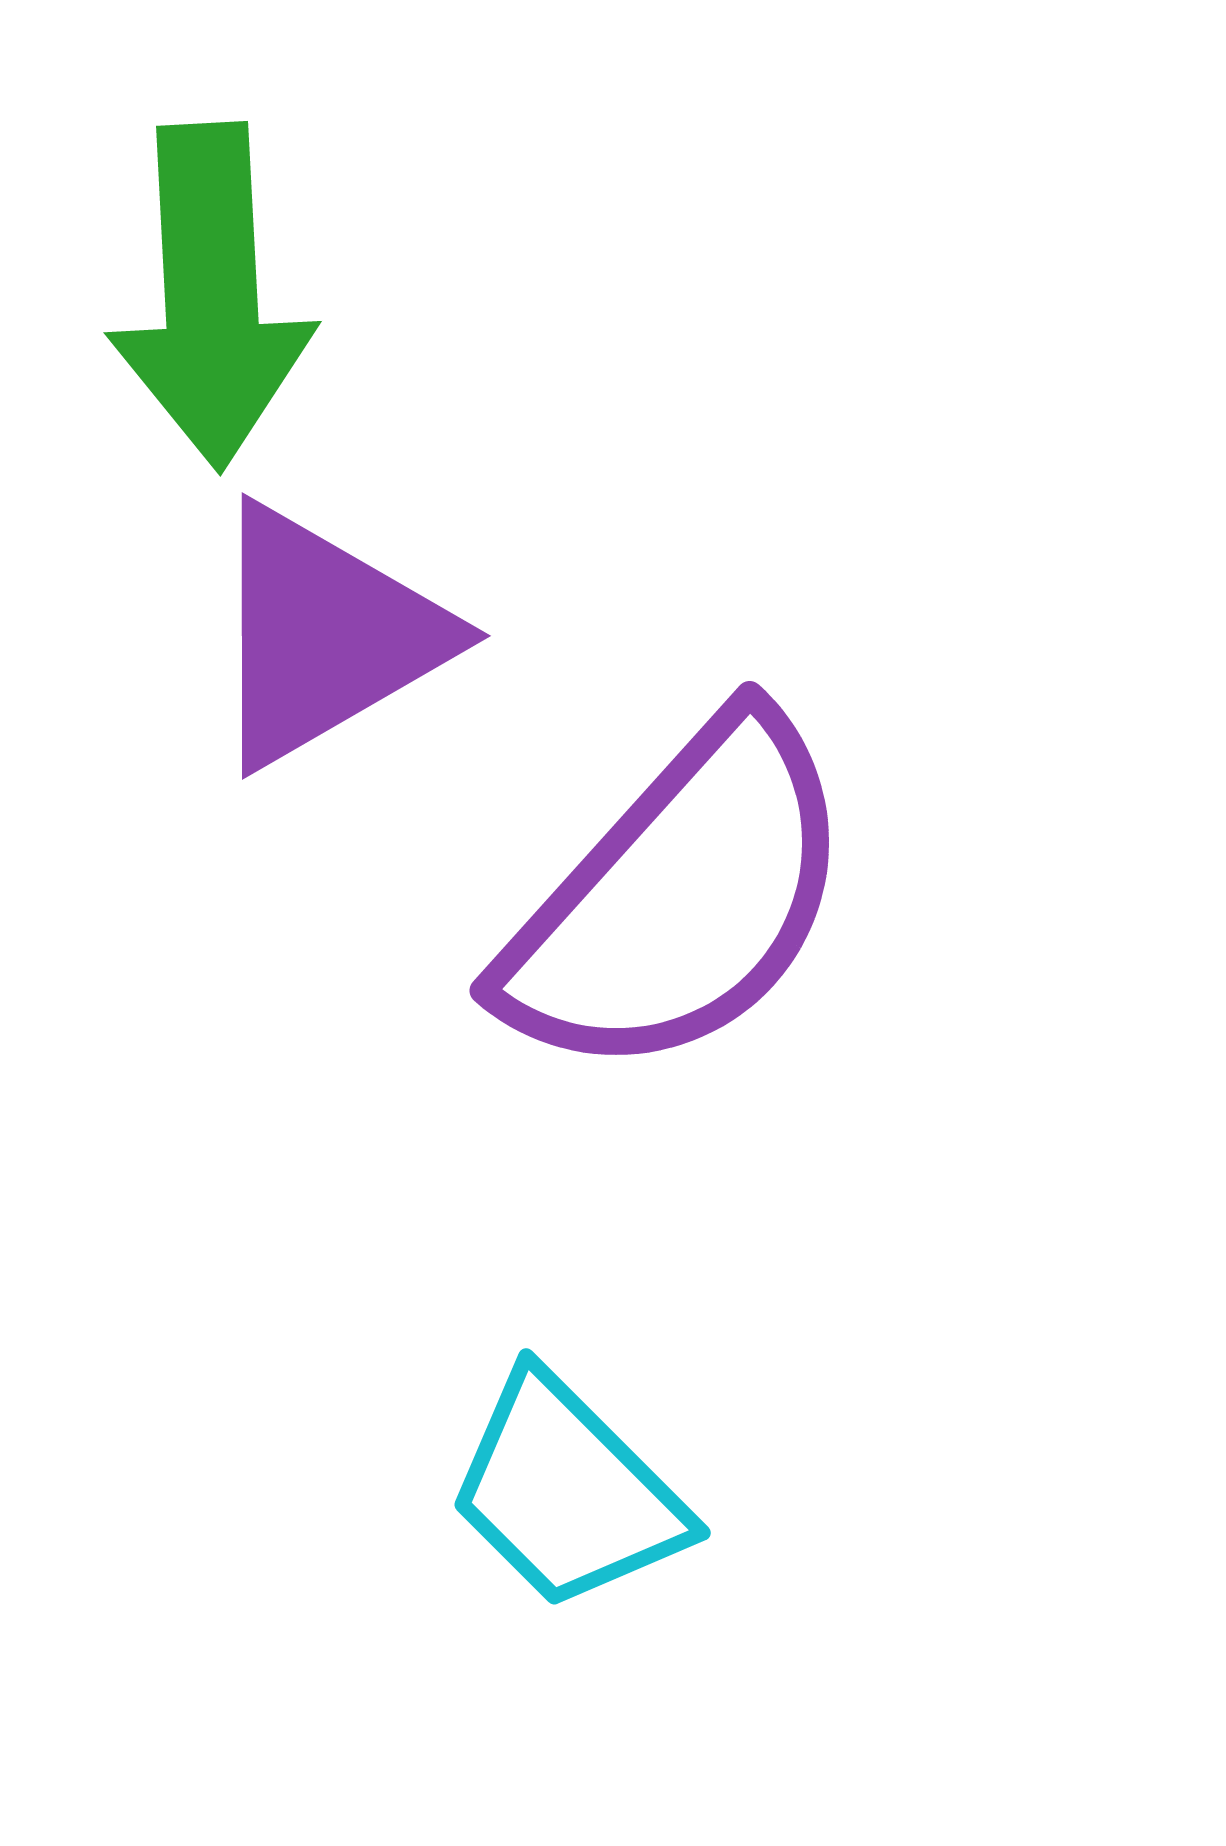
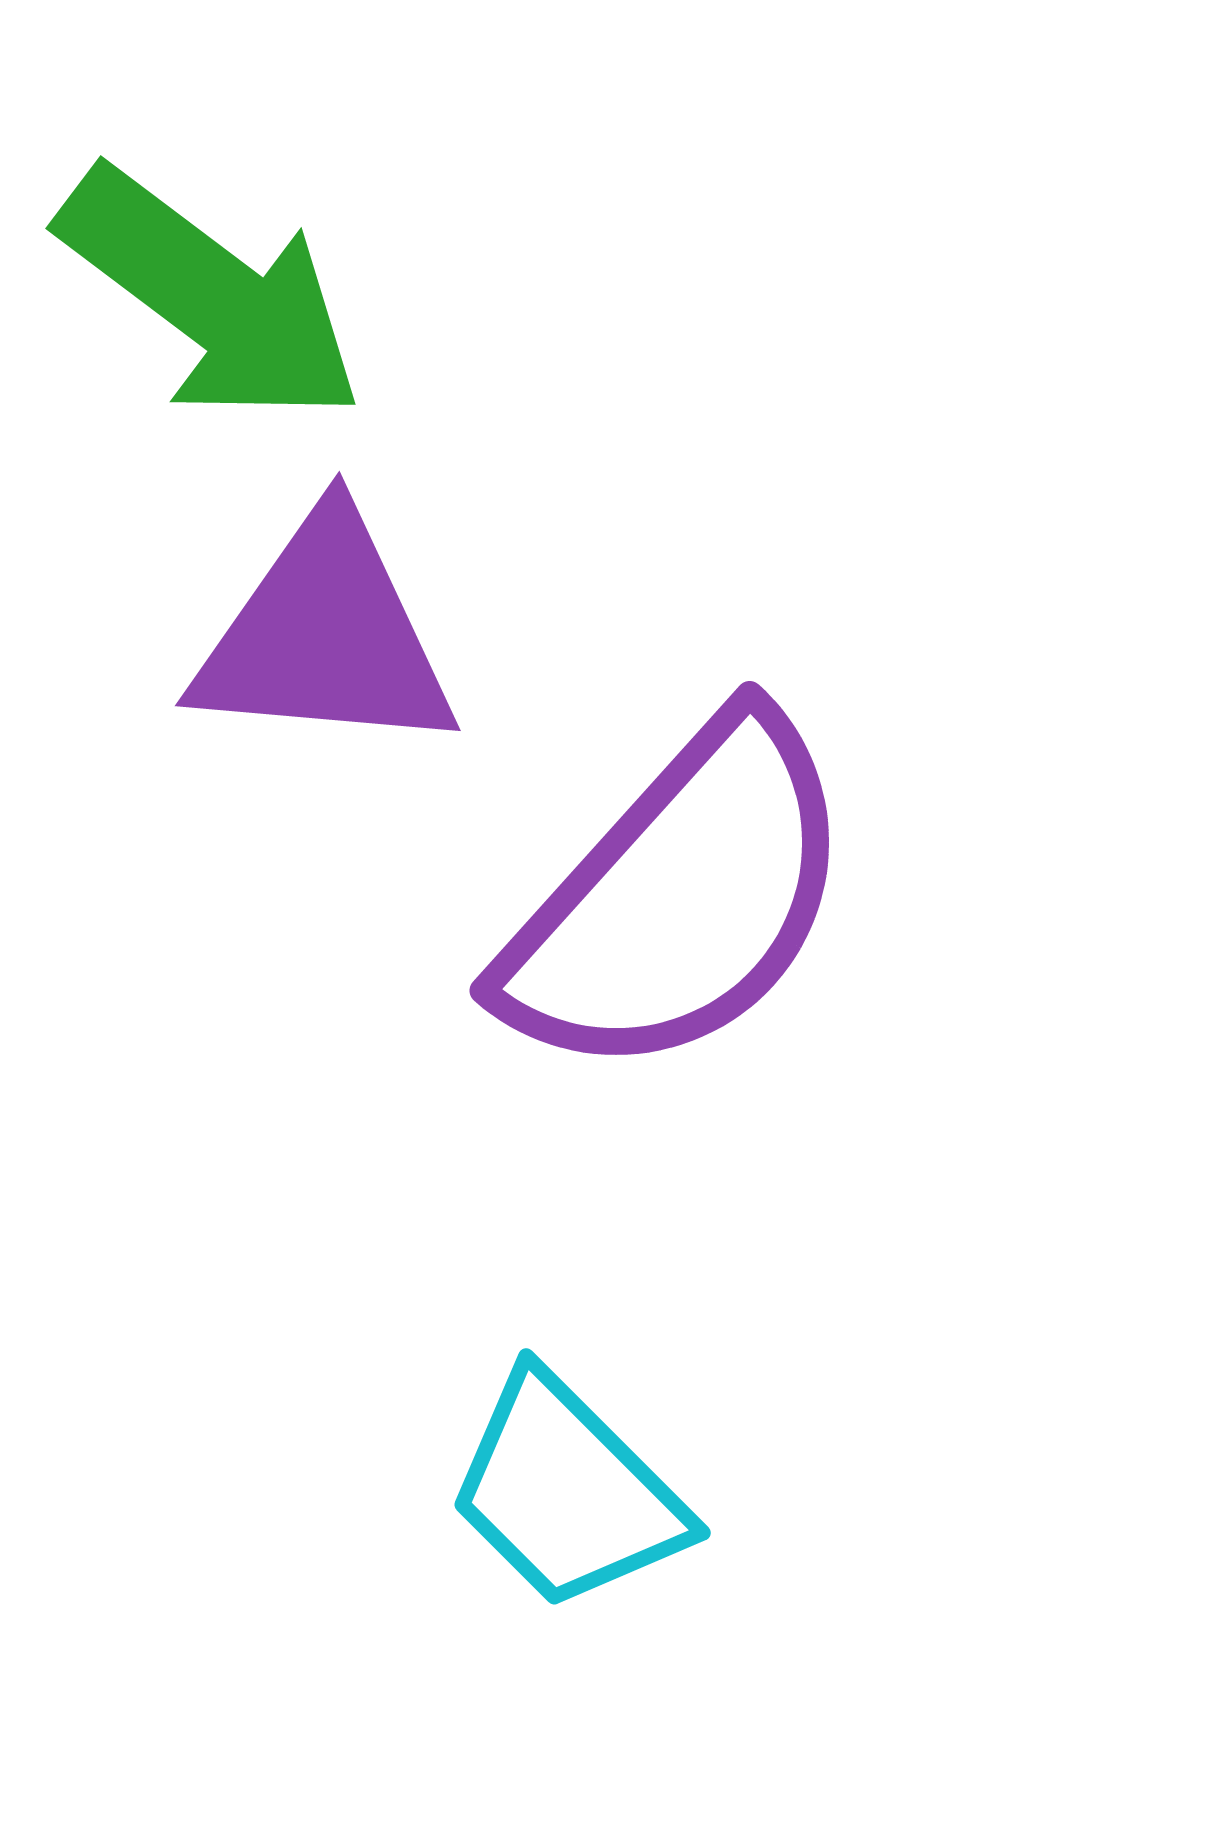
green arrow: rotated 50 degrees counterclockwise
purple triangle: rotated 35 degrees clockwise
